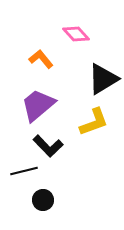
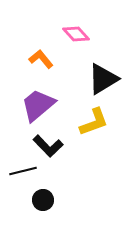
black line: moved 1 px left
